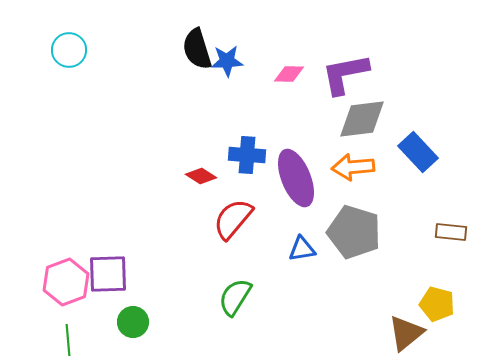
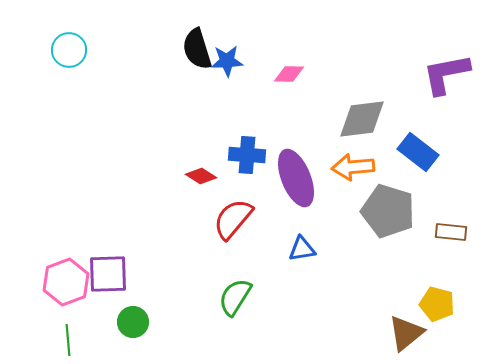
purple L-shape: moved 101 px right
blue rectangle: rotated 9 degrees counterclockwise
gray pentagon: moved 34 px right, 21 px up
